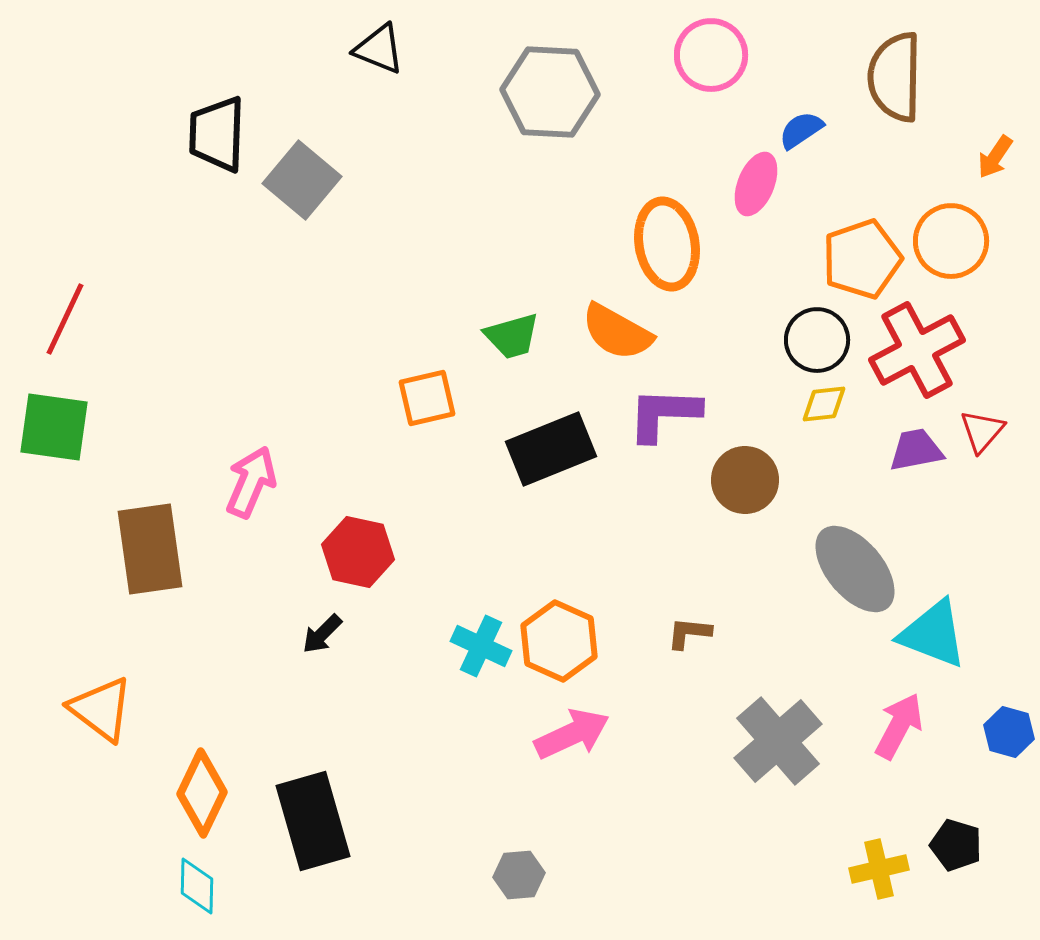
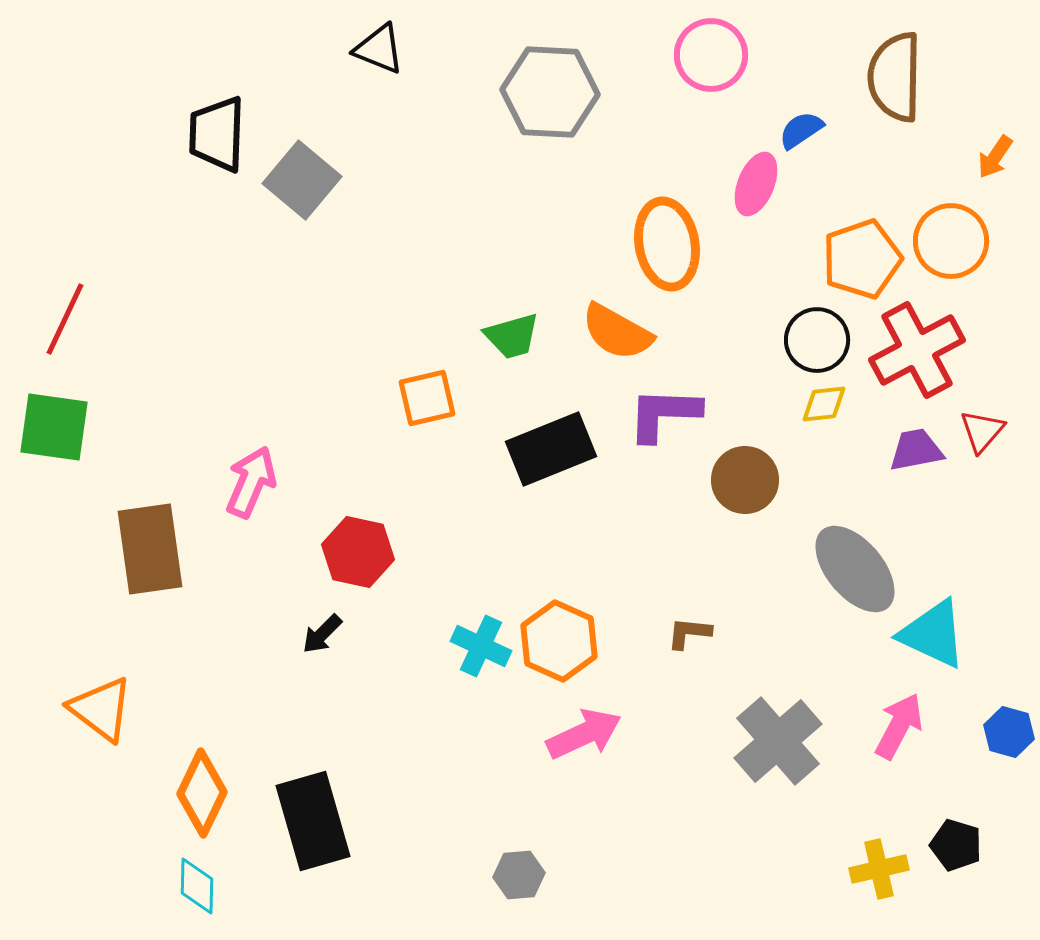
cyan triangle at (933, 634): rotated 4 degrees clockwise
pink arrow at (572, 734): moved 12 px right
